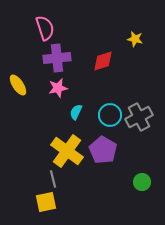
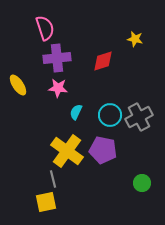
pink star: rotated 18 degrees clockwise
purple pentagon: rotated 20 degrees counterclockwise
green circle: moved 1 px down
